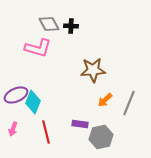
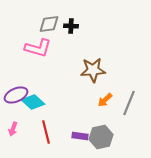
gray diamond: rotated 70 degrees counterclockwise
cyan diamond: rotated 70 degrees counterclockwise
purple rectangle: moved 12 px down
